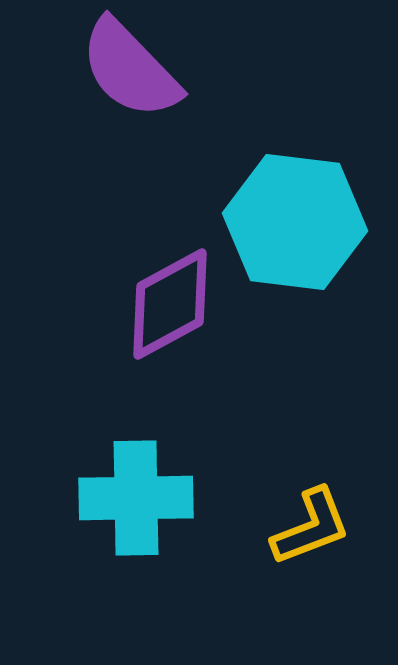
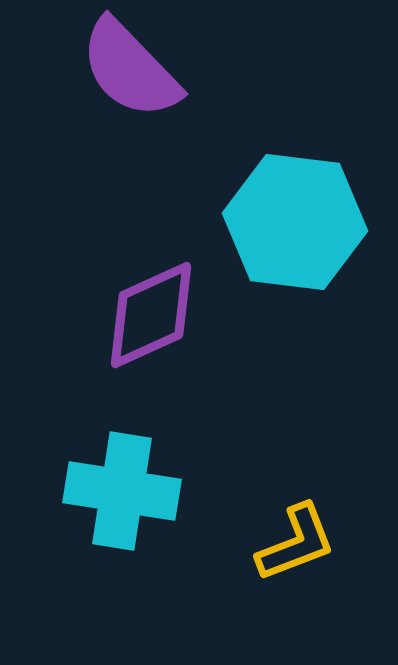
purple diamond: moved 19 px left, 11 px down; rotated 4 degrees clockwise
cyan cross: moved 14 px left, 7 px up; rotated 10 degrees clockwise
yellow L-shape: moved 15 px left, 16 px down
